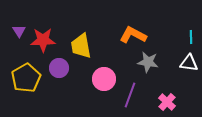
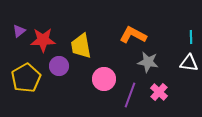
purple triangle: rotated 24 degrees clockwise
purple circle: moved 2 px up
pink cross: moved 8 px left, 10 px up
